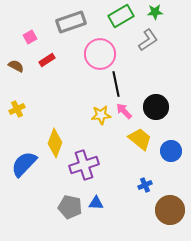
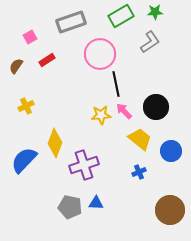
gray L-shape: moved 2 px right, 2 px down
brown semicircle: rotated 84 degrees counterclockwise
yellow cross: moved 9 px right, 3 px up
blue semicircle: moved 4 px up
blue cross: moved 6 px left, 13 px up
